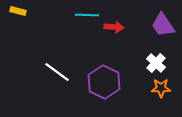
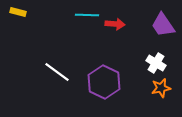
yellow rectangle: moved 1 px down
red arrow: moved 1 px right, 3 px up
white cross: rotated 12 degrees counterclockwise
orange star: rotated 12 degrees counterclockwise
